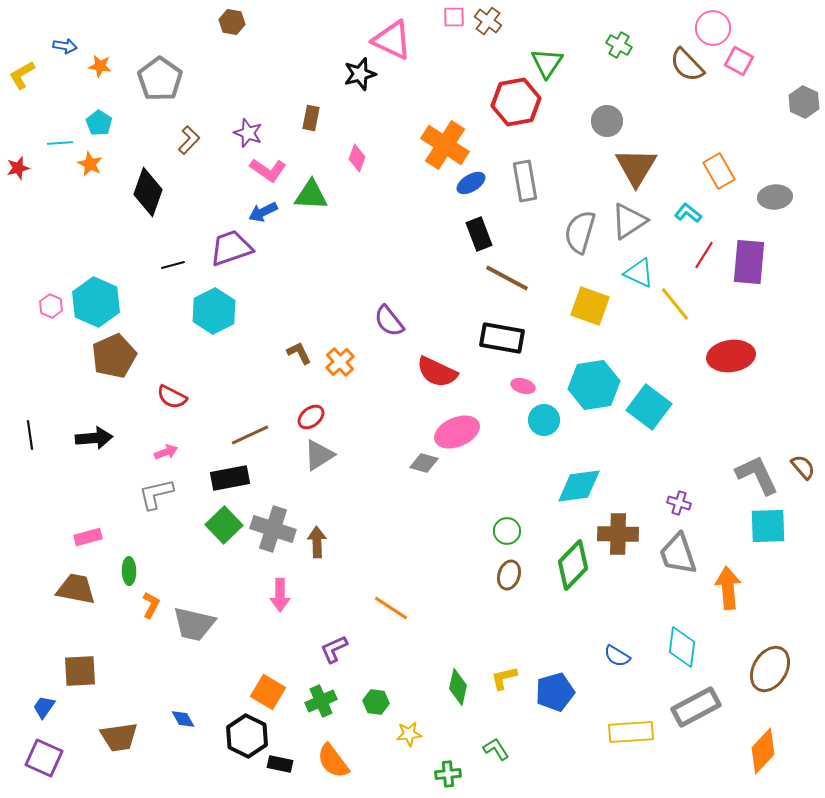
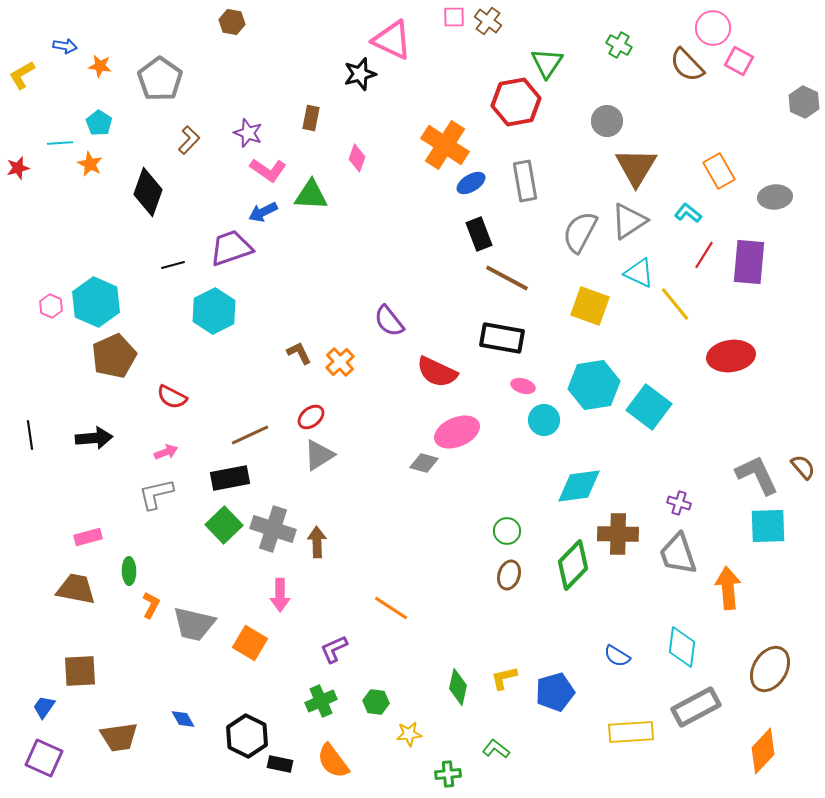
gray semicircle at (580, 232): rotated 12 degrees clockwise
orange square at (268, 692): moved 18 px left, 49 px up
green L-shape at (496, 749): rotated 20 degrees counterclockwise
